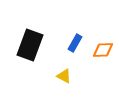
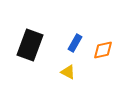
orange diamond: rotated 10 degrees counterclockwise
yellow triangle: moved 4 px right, 4 px up
